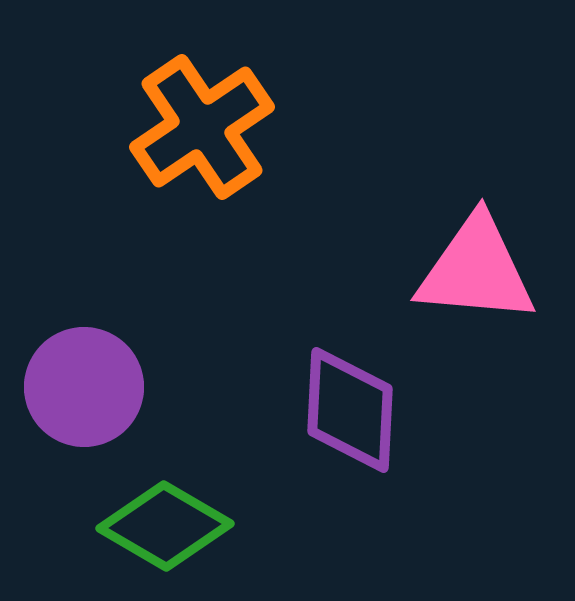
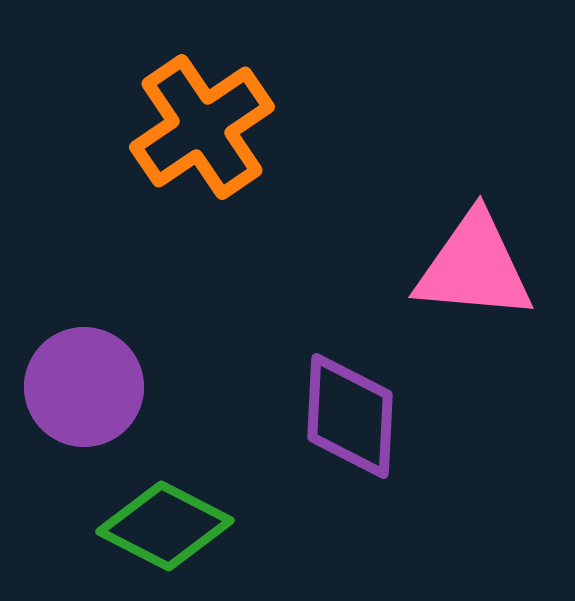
pink triangle: moved 2 px left, 3 px up
purple diamond: moved 6 px down
green diamond: rotated 3 degrees counterclockwise
